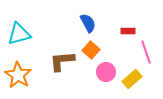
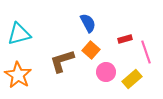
red rectangle: moved 3 px left, 8 px down; rotated 16 degrees counterclockwise
brown L-shape: rotated 12 degrees counterclockwise
